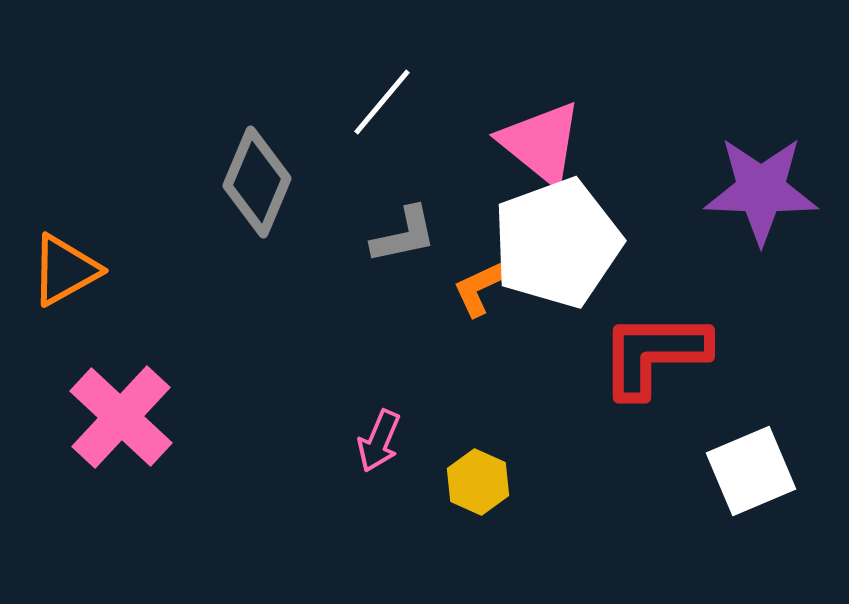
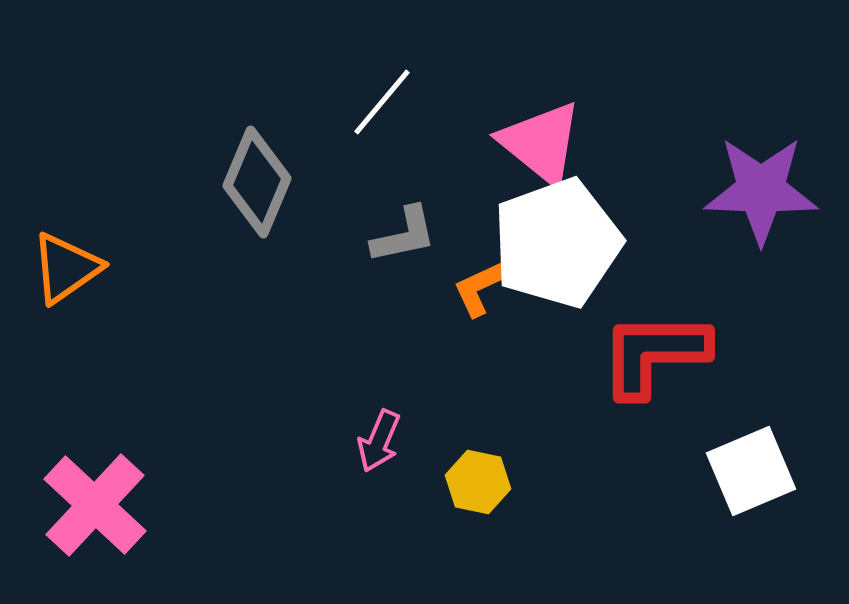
orange triangle: moved 1 px right, 2 px up; rotated 6 degrees counterclockwise
pink cross: moved 26 px left, 88 px down
yellow hexagon: rotated 12 degrees counterclockwise
